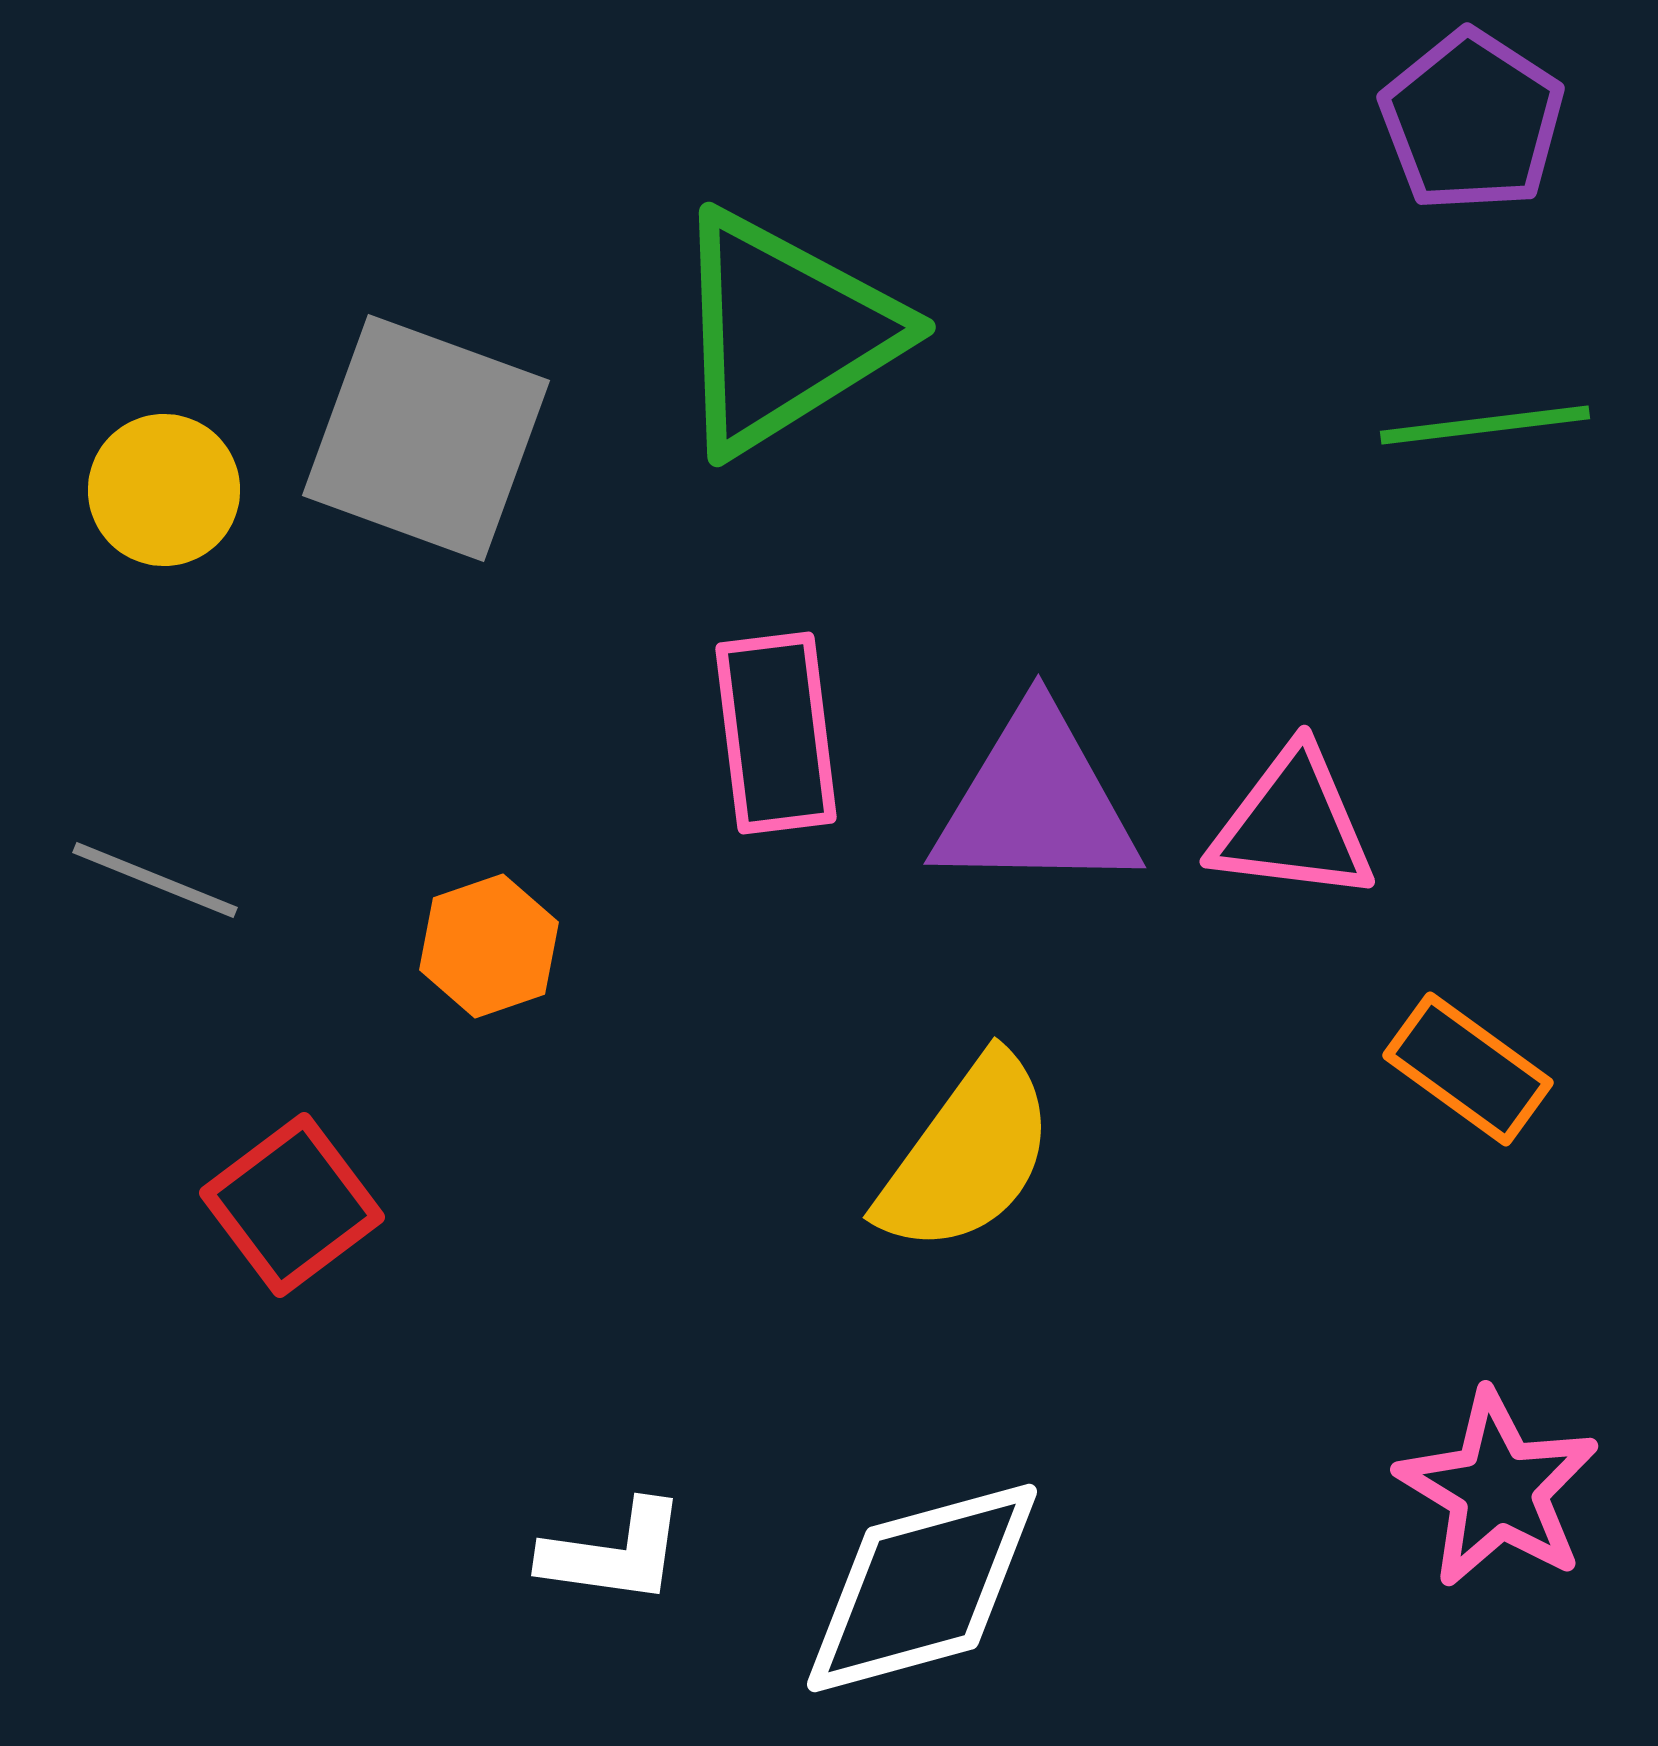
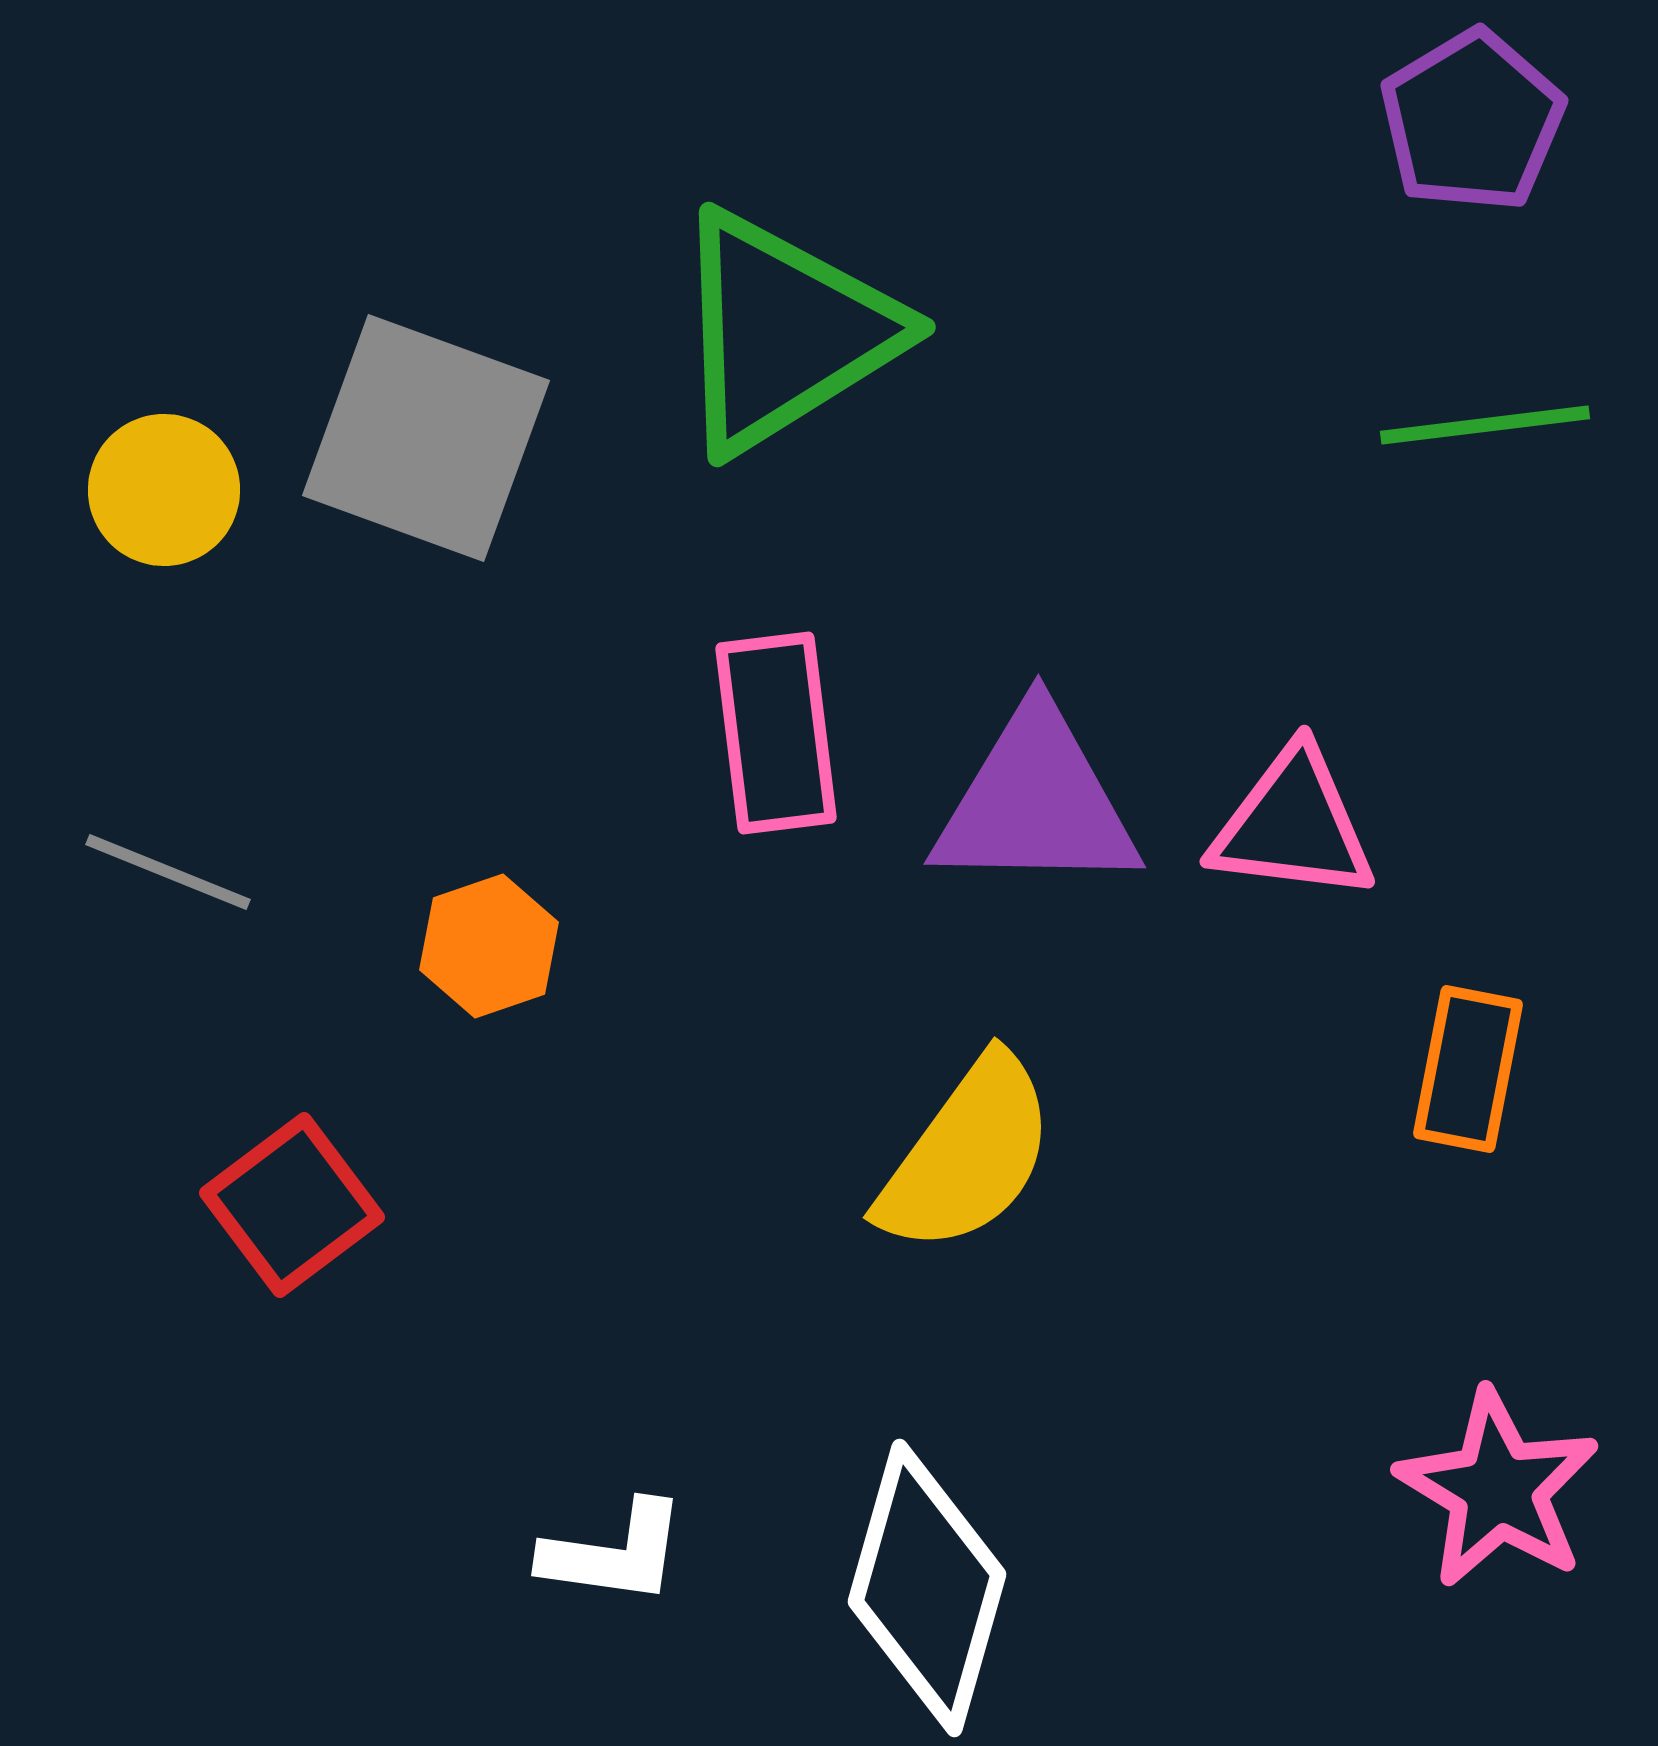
purple pentagon: rotated 8 degrees clockwise
gray line: moved 13 px right, 8 px up
orange rectangle: rotated 65 degrees clockwise
white diamond: moved 5 px right; rotated 59 degrees counterclockwise
